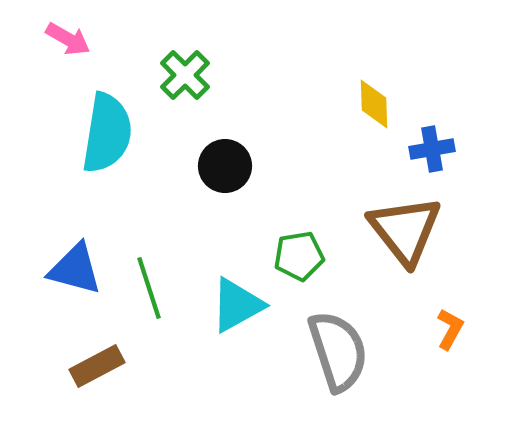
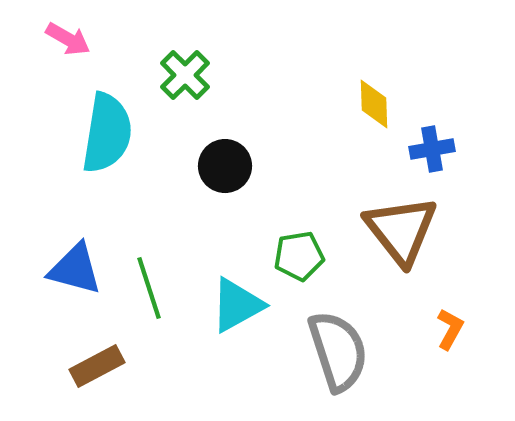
brown triangle: moved 4 px left
